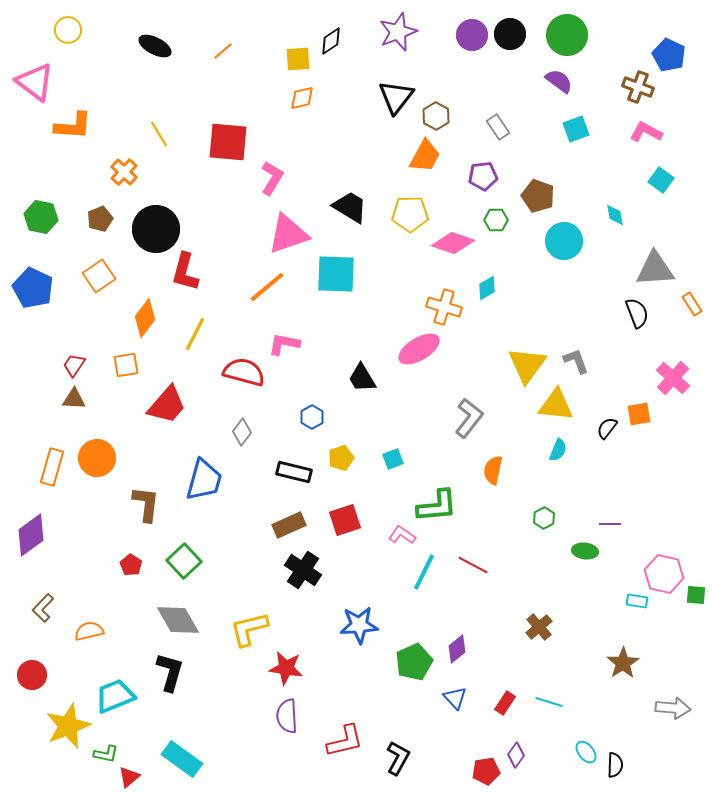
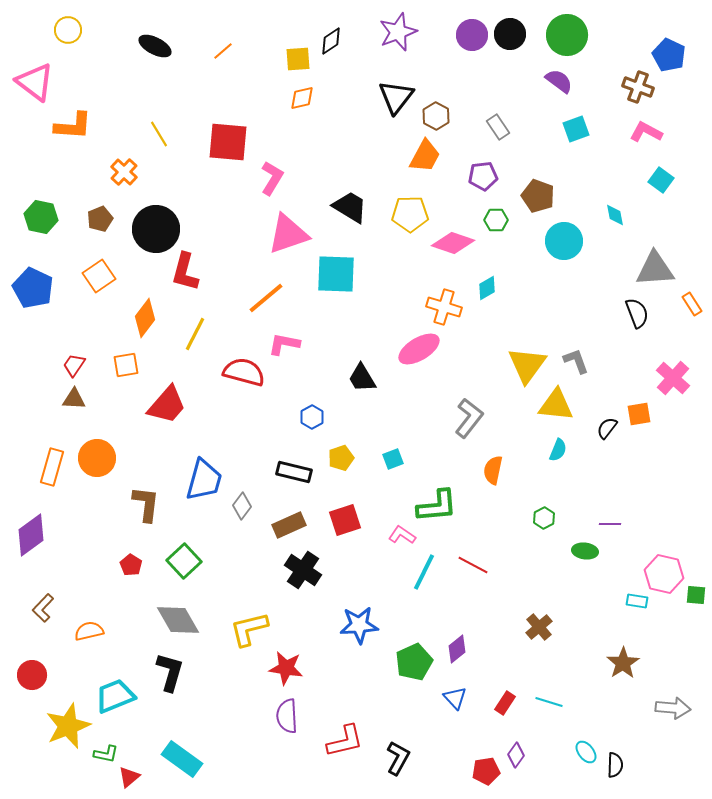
orange line at (267, 287): moved 1 px left, 11 px down
gray diamond at (242, 432): moved 74 px down
